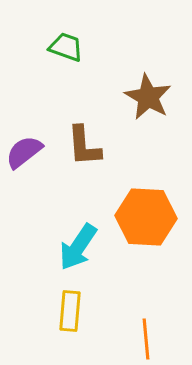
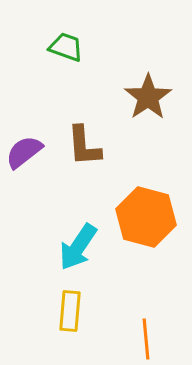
brown star: rotated 9 degrees clockwise
orange hexagon: rotated 12 degrees clockwise
